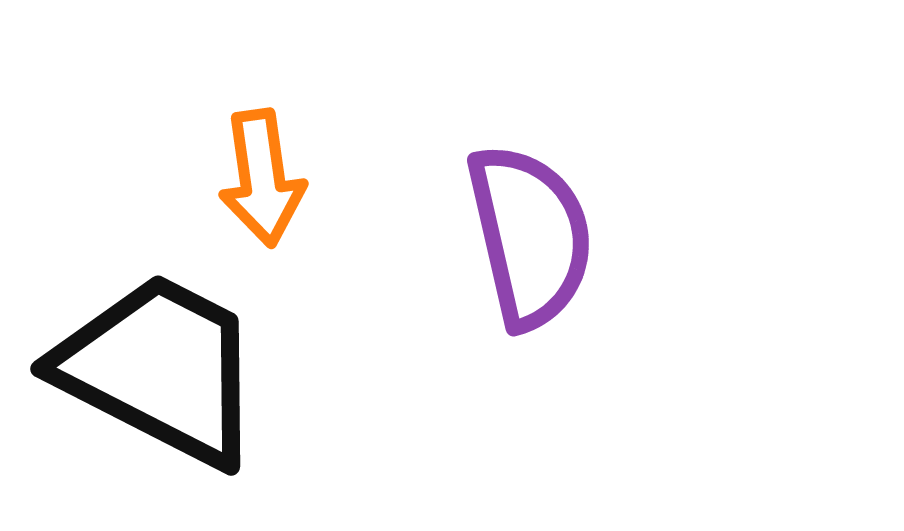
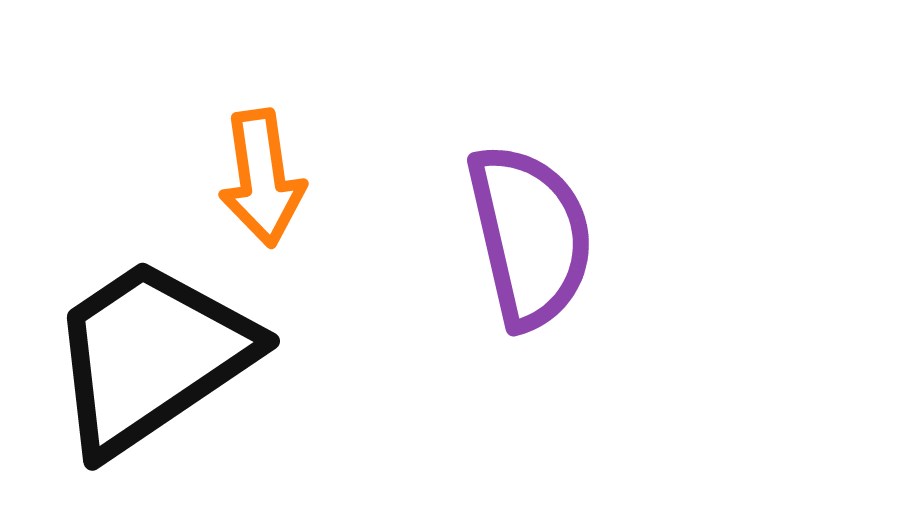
black trapezoid: moved 9 px left, 13 px up; rotated 61 degrees counterclockwise
